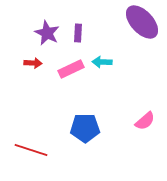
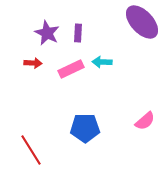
red line: rotated 40 degrees clockwise
